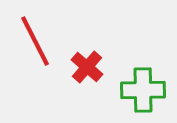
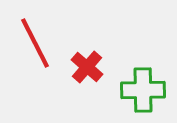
red line: moved 2 px down
